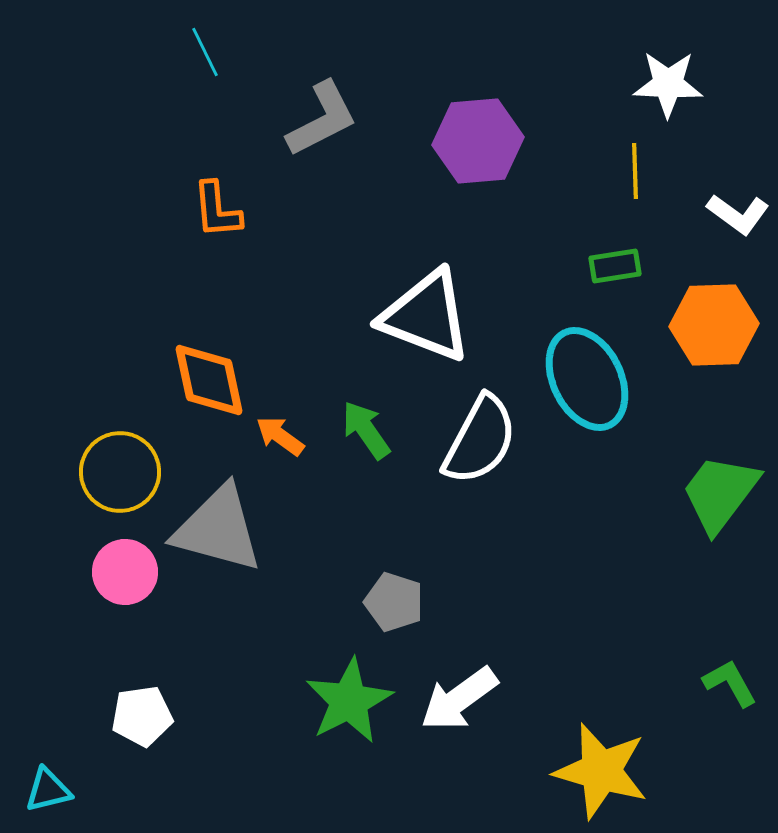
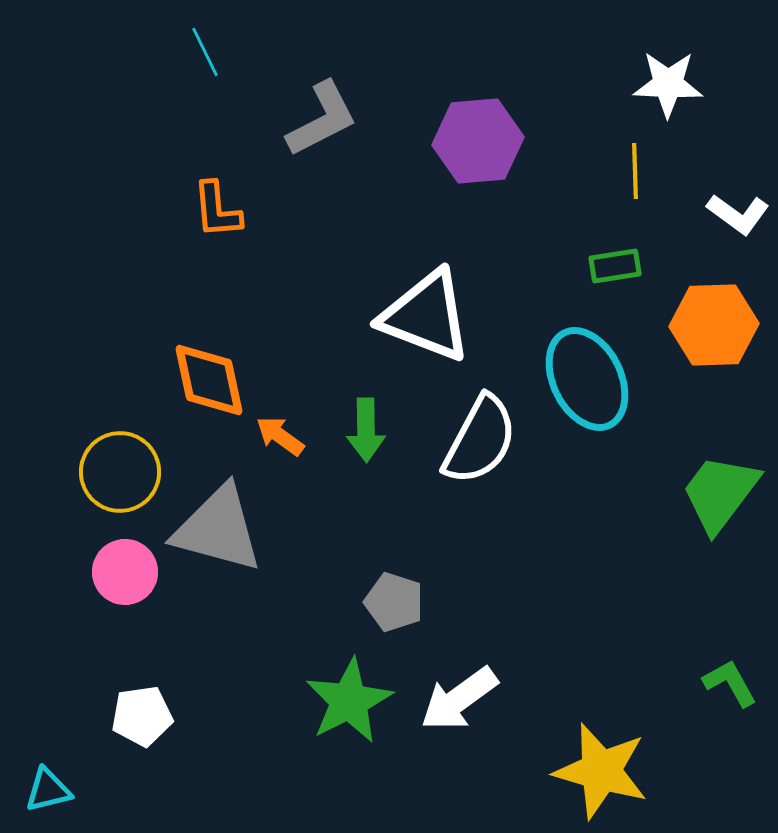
green arrow: rotated 146 degrees counterclockwise
